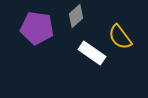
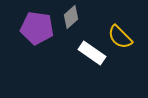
gray diamond: moved 5 px left, 1 px down
yellow semicircle: rotated 8 degrees counterclockwise
